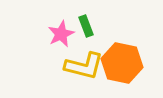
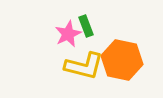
pink star: moved 7 px right
orange hexagon: moved 3 px up
